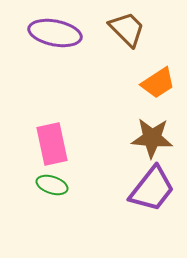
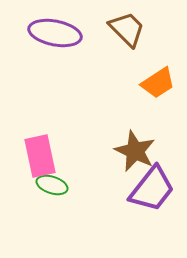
brown star: moved 17 px left, 13 px down; rotated 21 degrees clockwise
pink rectangle: moved 12 px left, 12 px down
